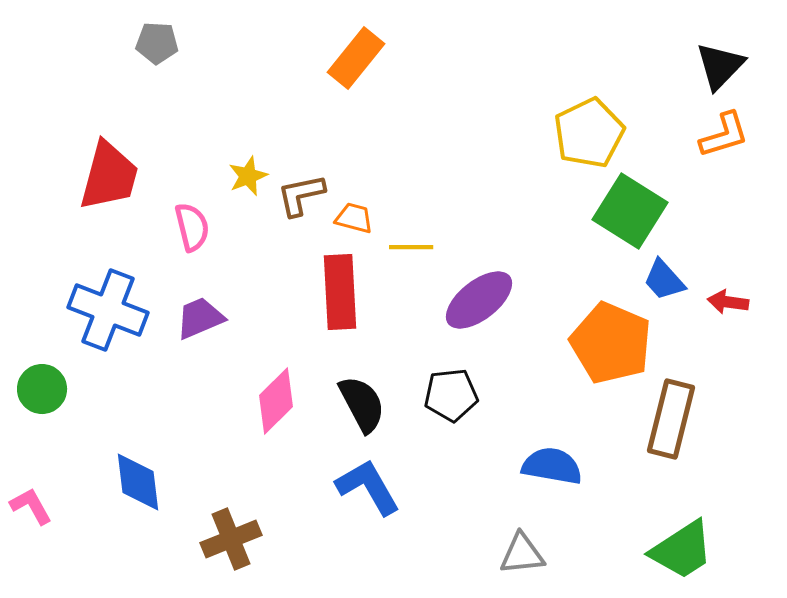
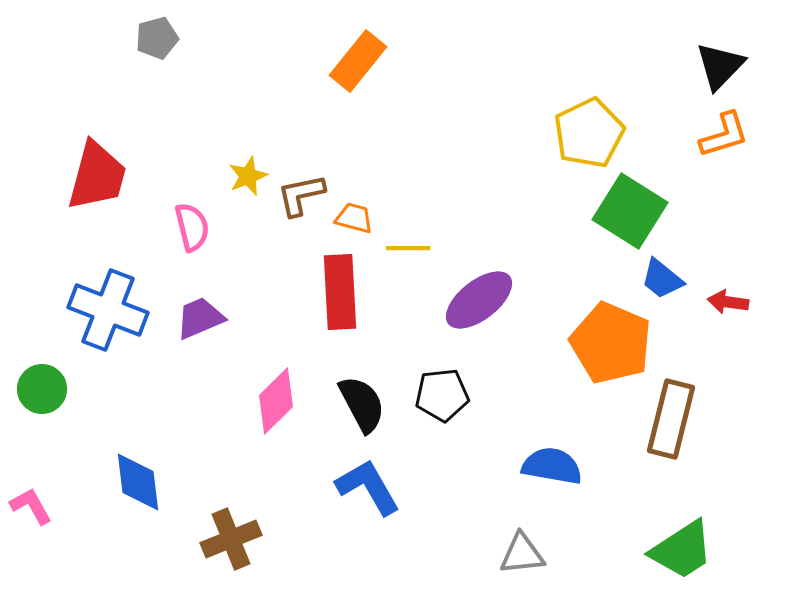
gray pentagon: moved 5 px up; rotated 18 degrees counterclockwise
orange rectangle: moved 2 px right, 3 px down
red trapezoid: moved 12 px left
yellow line: moved 3 px left, 1 px down
blue trapezoid: moved 2 px left, 1 px up; rotated 9 degrees counterclockwise
black pentagon: moved 9 px left
